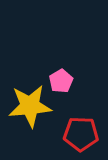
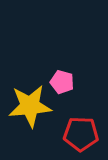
pink pentagon: moved 1 px right, 1 px down; rotated 25 degrees counterclockwise
